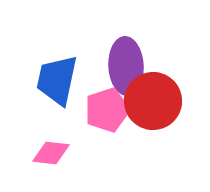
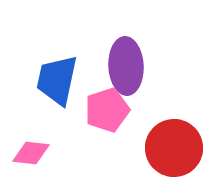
red circle: moved 21 px right, 47 px down
pink diamond: moved 20 px left
